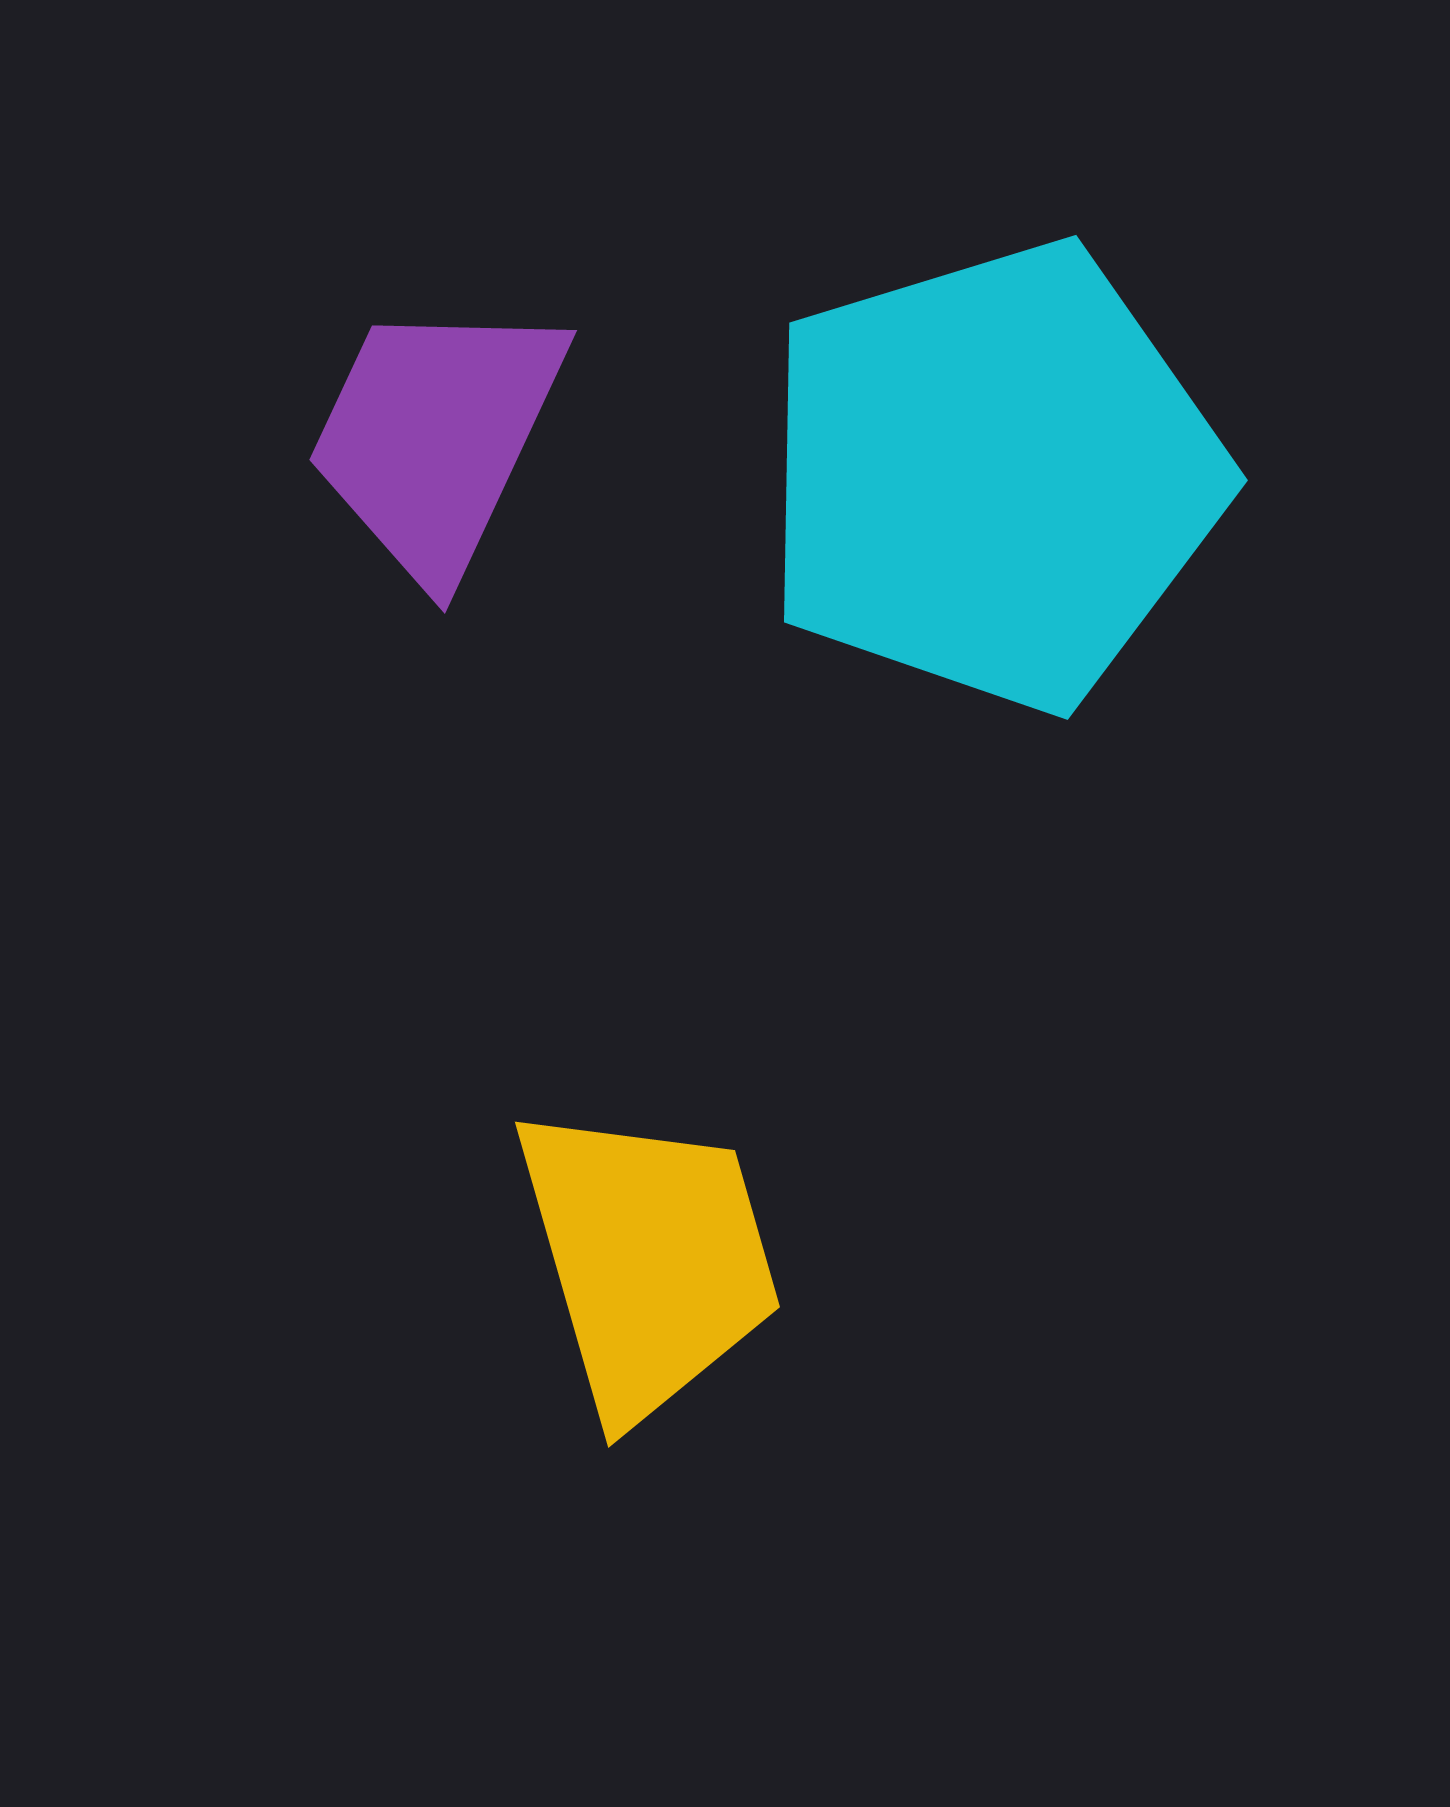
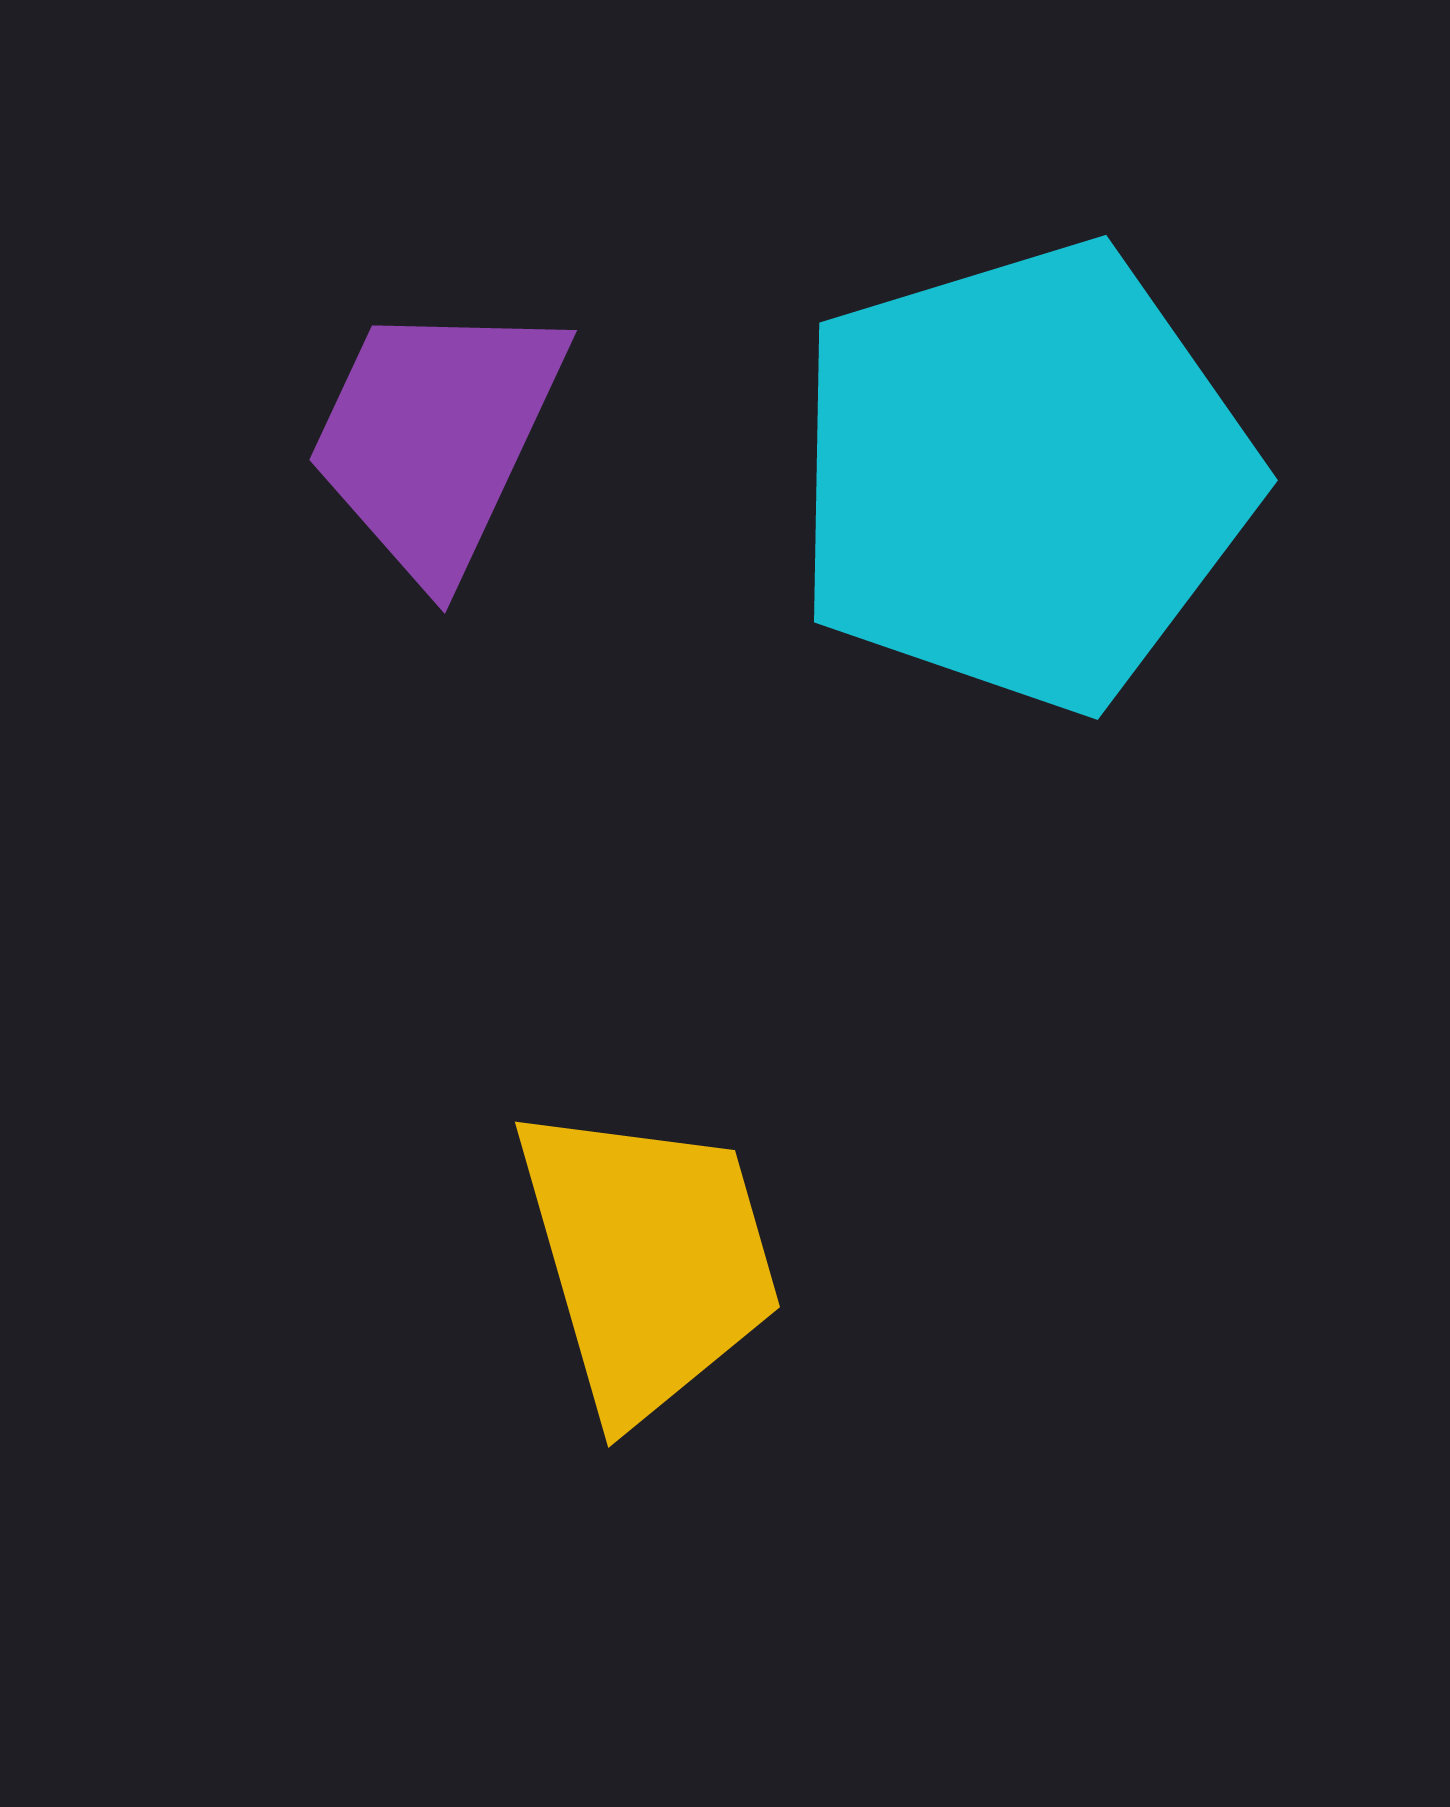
cyan pentagon: moved 30 px right
